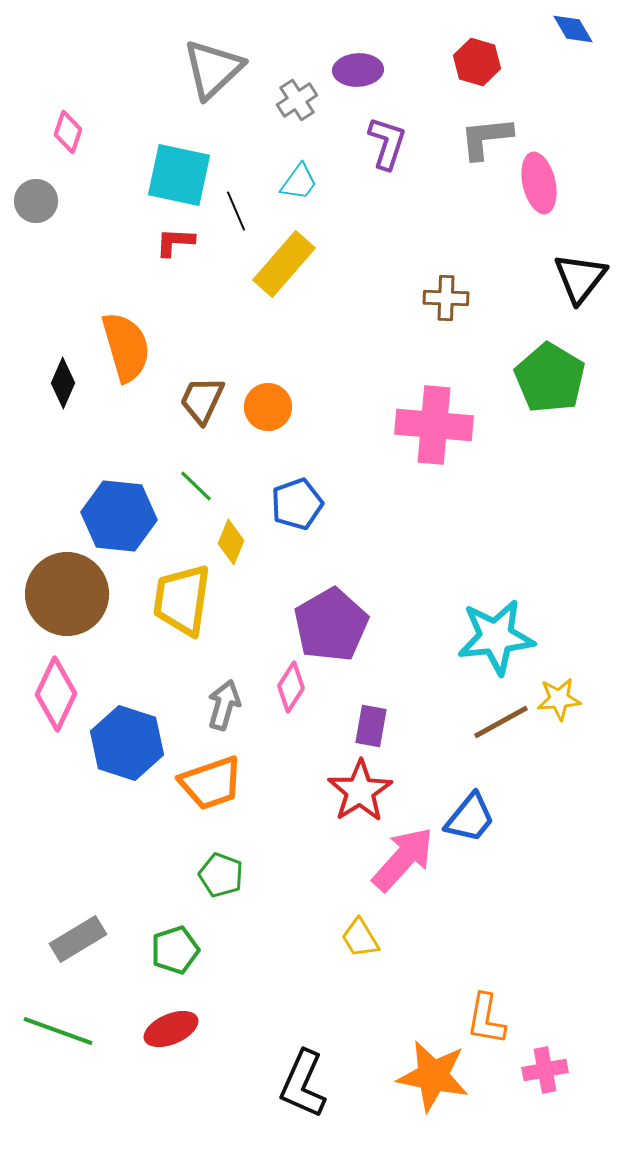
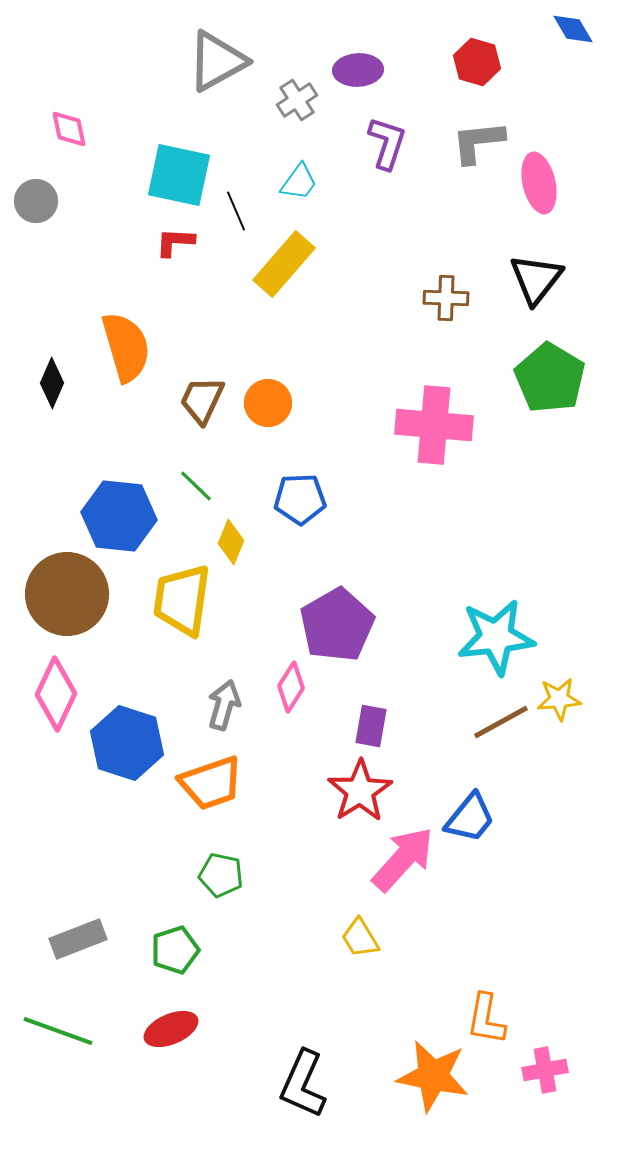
gray triangle at (213, 69): moved 4 px right, 8 px up; rotated 14 degrees clockwise
pink diamond at (68, 132): moved 1 px right, 3 px up; rotated 30 degrees counterclockwise
gray L-shape at (486, 138): moved 8 px left, 4 px down
black triangle at (580, 278): moved 44 px left, 1 px down
black diamond at (63, 383): moved 11 px left
orange circle at (268, 407): moved 4 px up
blue pentagon at (297, 504): moved 3 px right, 5 px up; rotated 18 degrees clockwise
purple pentagon at (331, 625): moved 6 px right
green pentagon at (221, 875): rotated 9 degrees counterclockwise
gray rectangle at (78, 939): rotated 10 degrees clockwise
